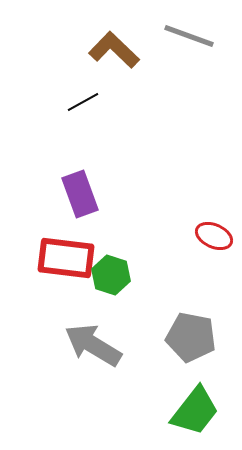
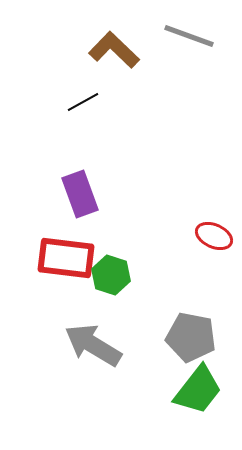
green trapezoid: moved 3 px right, 21 px up
